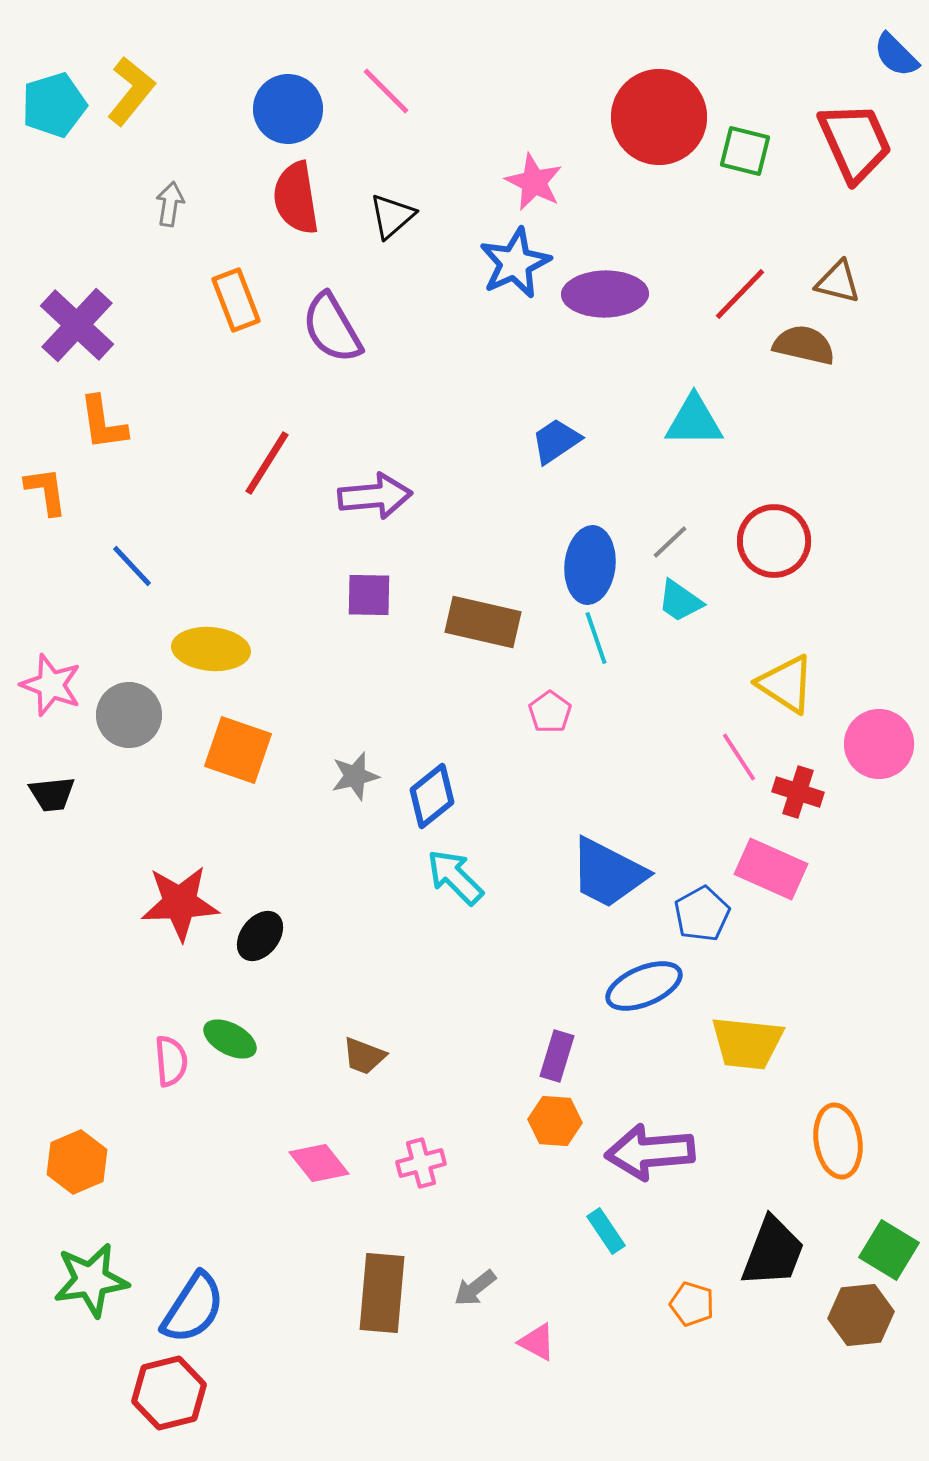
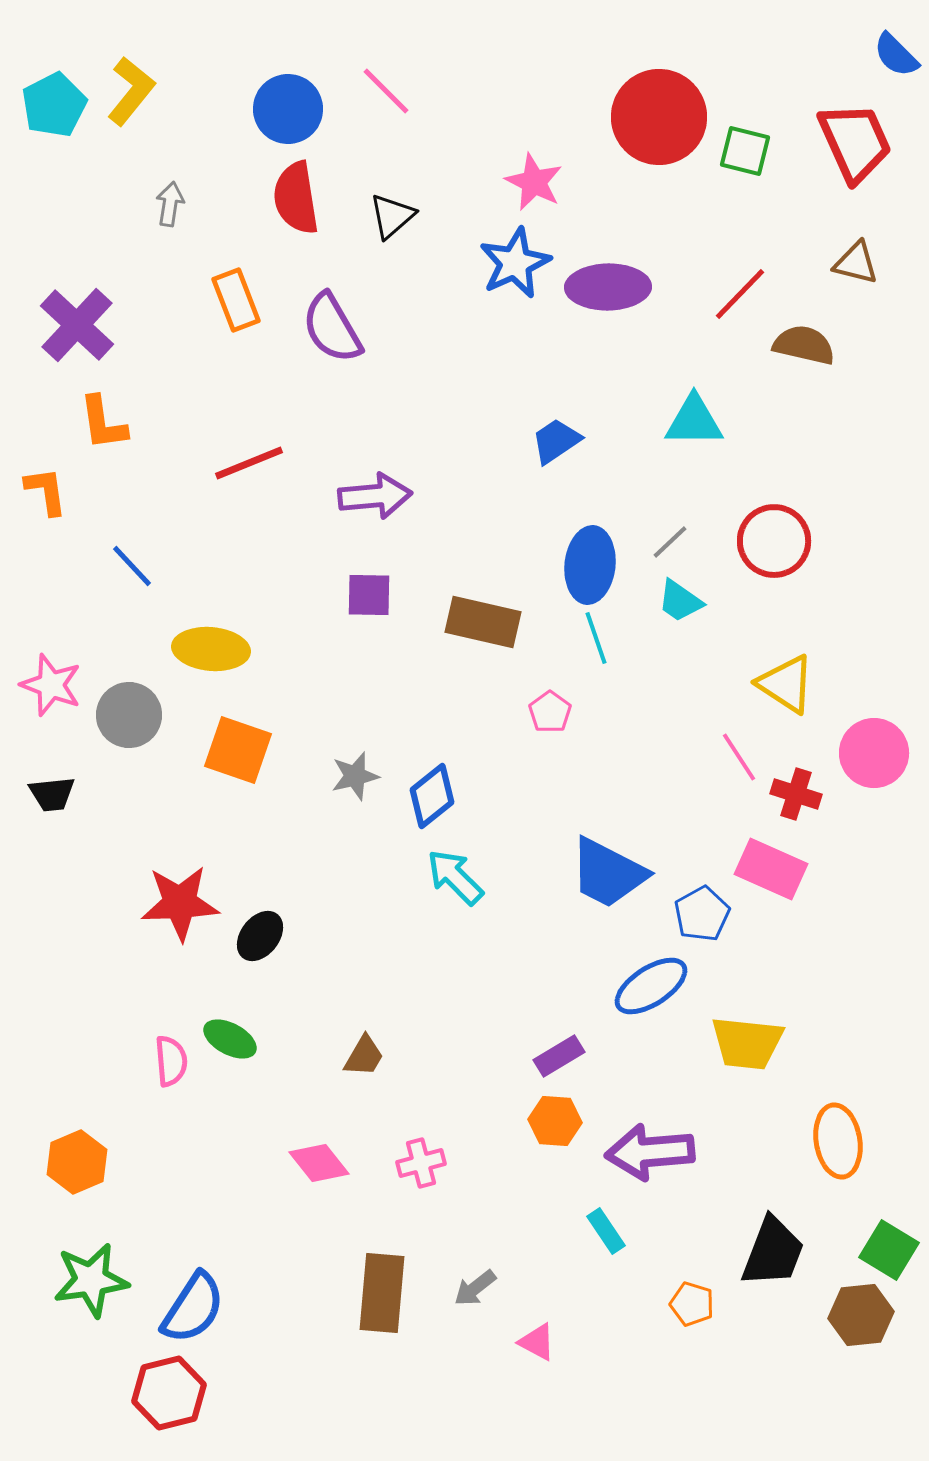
cyan pentagon at (54, 105): rotated 10 degrees counterclockwise
brown triangle at (838, 282): moved 18 px right, 19 px up
purple ellipse at (605, 294): moved 3 px right, 7 px up
red line at (267, 463): moved 18 px left; rotated 36 degrees clockwise
pink circle at (879, 744): moved 5 px left, 9 px down
red cross at (798, 792): moved 2 px left, 2 px down
blue ellipse at (644, 986): moved 7 px right; rotated 10 degrees counterclockwise
brown trapezoid at (364, 1056): rotated 81 degrees counterclockwise
purple rectangle at (557, 1056): moved 2 px right; rotated 42 degrees clockwise
